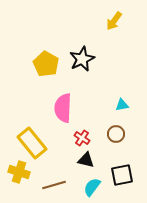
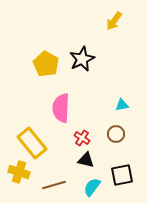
pink semicircle: moved 2 px left
